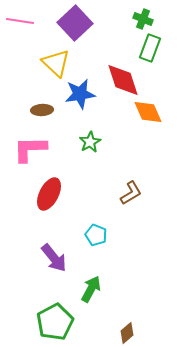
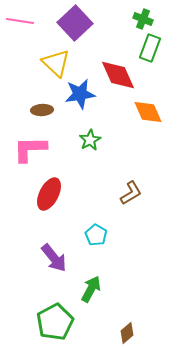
red diamond: moved 5 px left, 5 px up; rotated 6 degrees counterclockwise
green star: moved 2 px up
cyan pentagon: rotated 10 degrees clockwise
